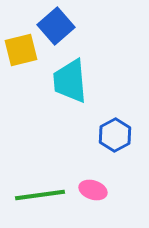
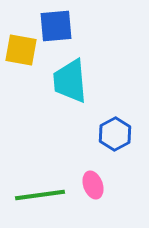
blue square: rotated 36 degrees clockwise
yellow square: rotated 24 degrees clockwise
blue hexagon: moved 1 px up
pink ellipse: moved 5 px up; rotated 52 degrees clockwise
